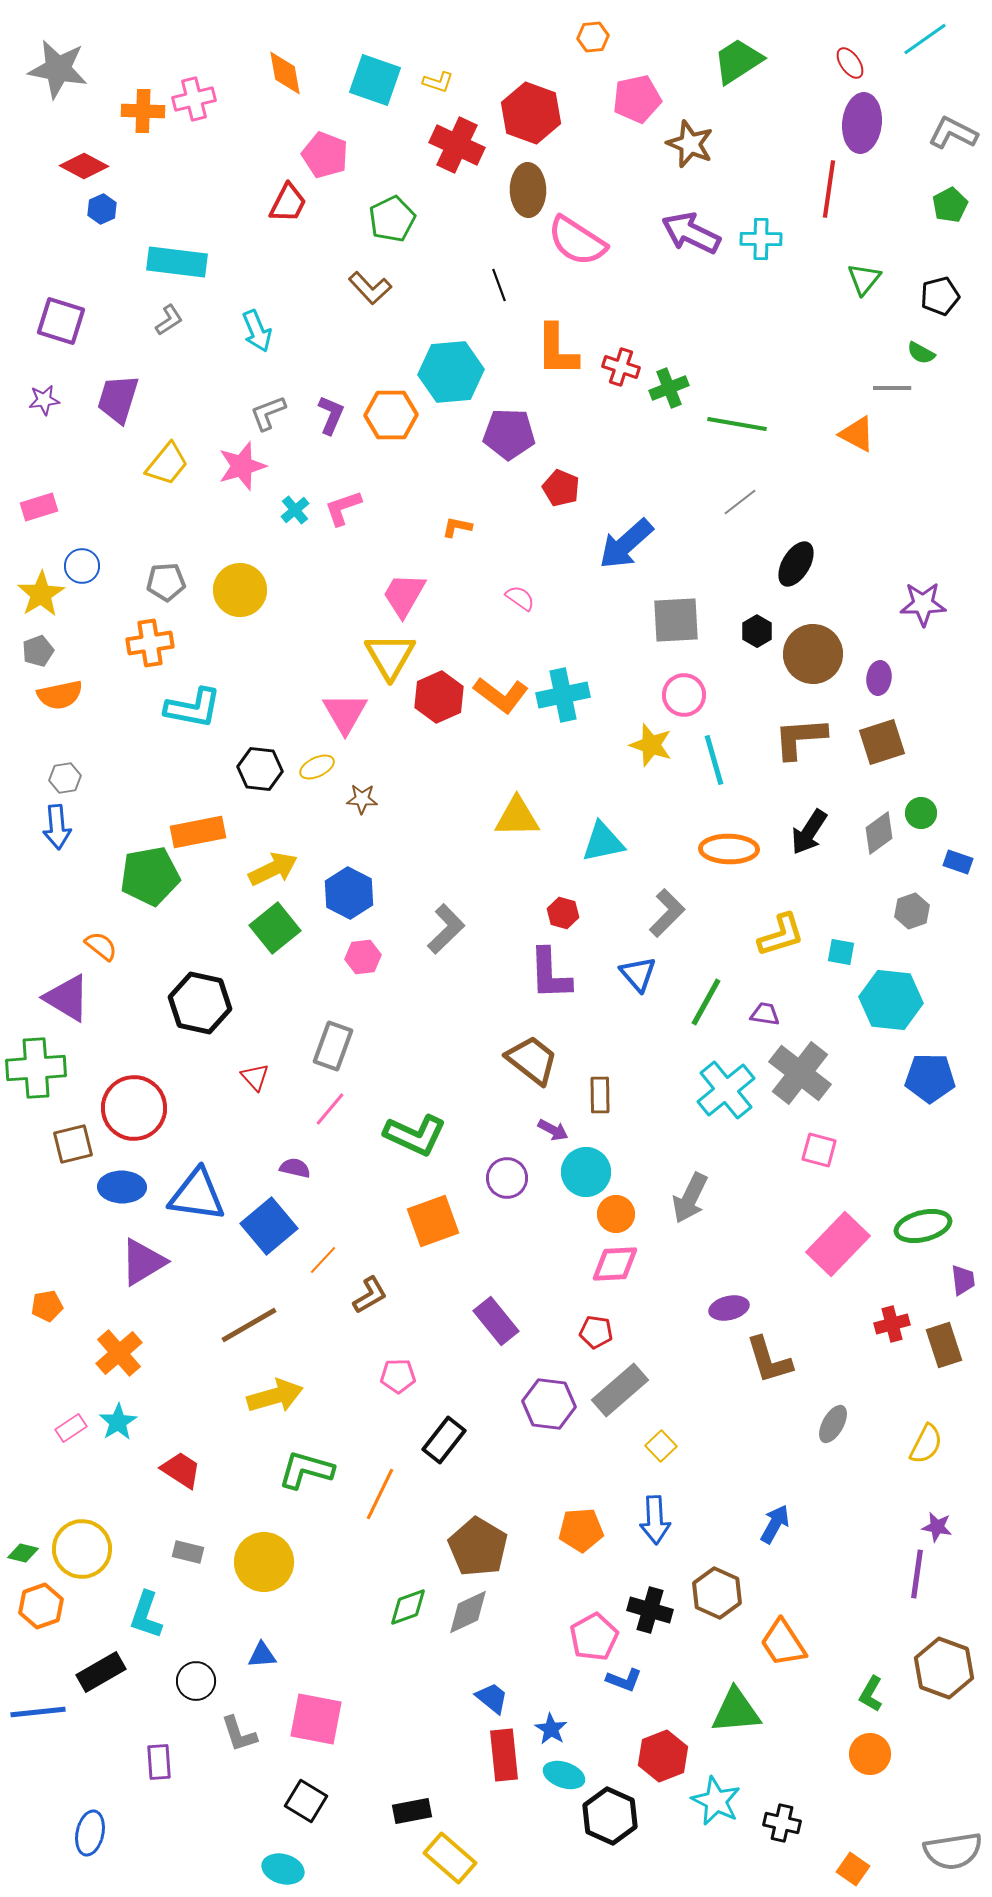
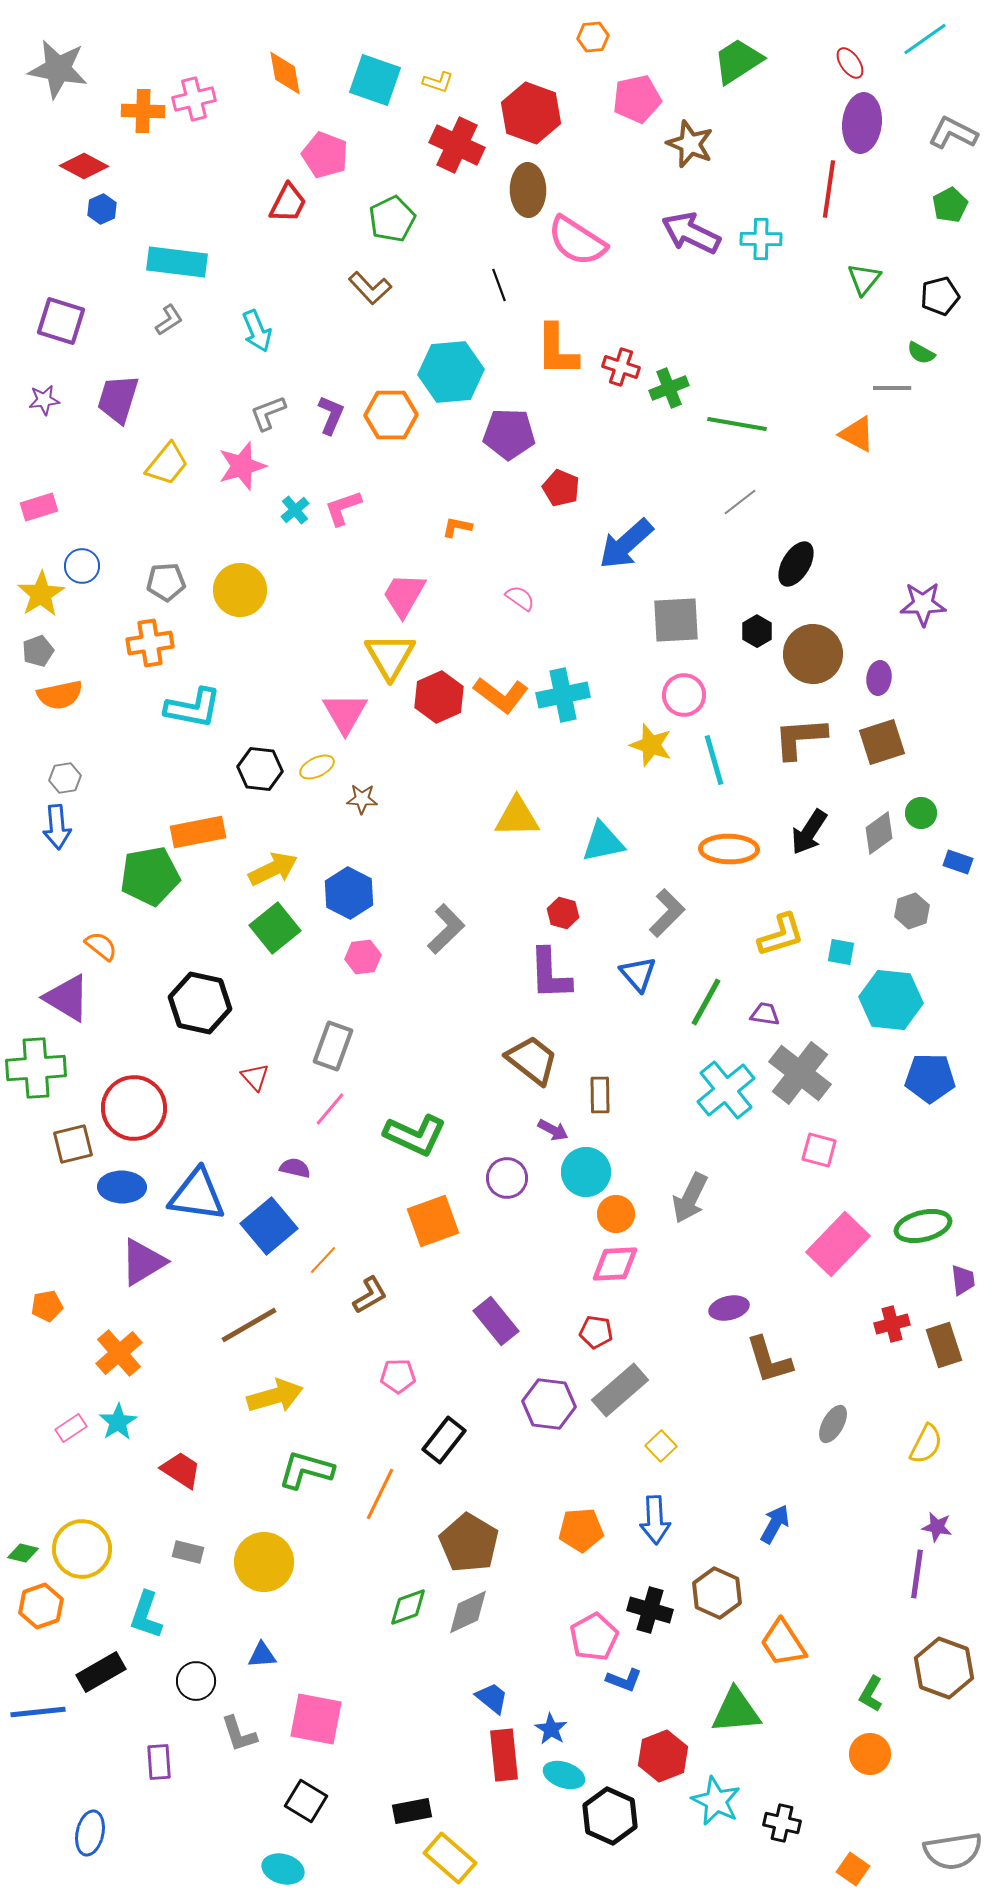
brown pentagon at (478, 1547): moved 9 px left, 4 px up
